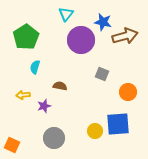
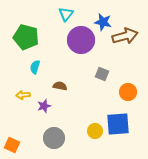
green pentagon: rotated 25 degrees counterclockwise
